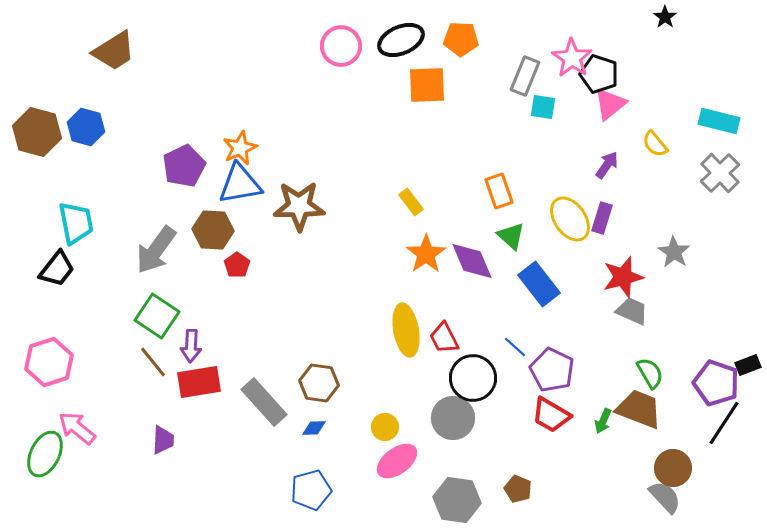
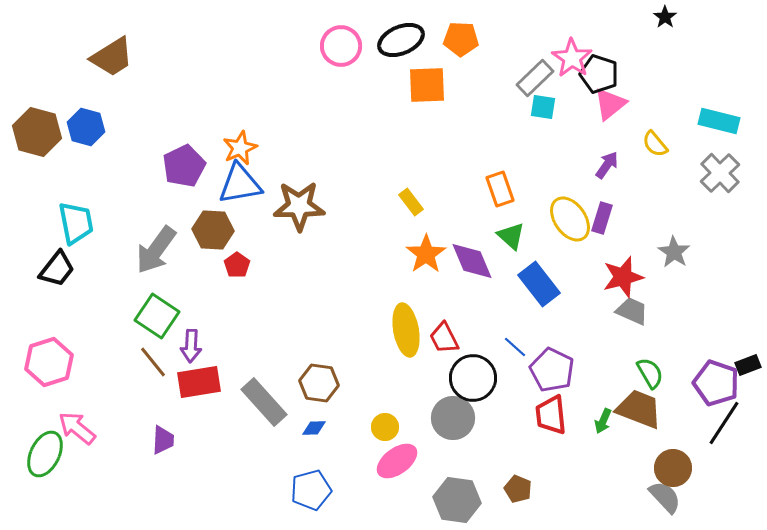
brown trapezoid at (114, 51): moved 2 px left, 6 px down
gray rectangle at (525, 76): moved 10 px right, 2 px down; rotated 24 degrees clockwise
orange rectangle at (499, 191): moved 1 px right, 2 px up
red trapezoid at (551, 415): rotated 54 degrees clockwise
